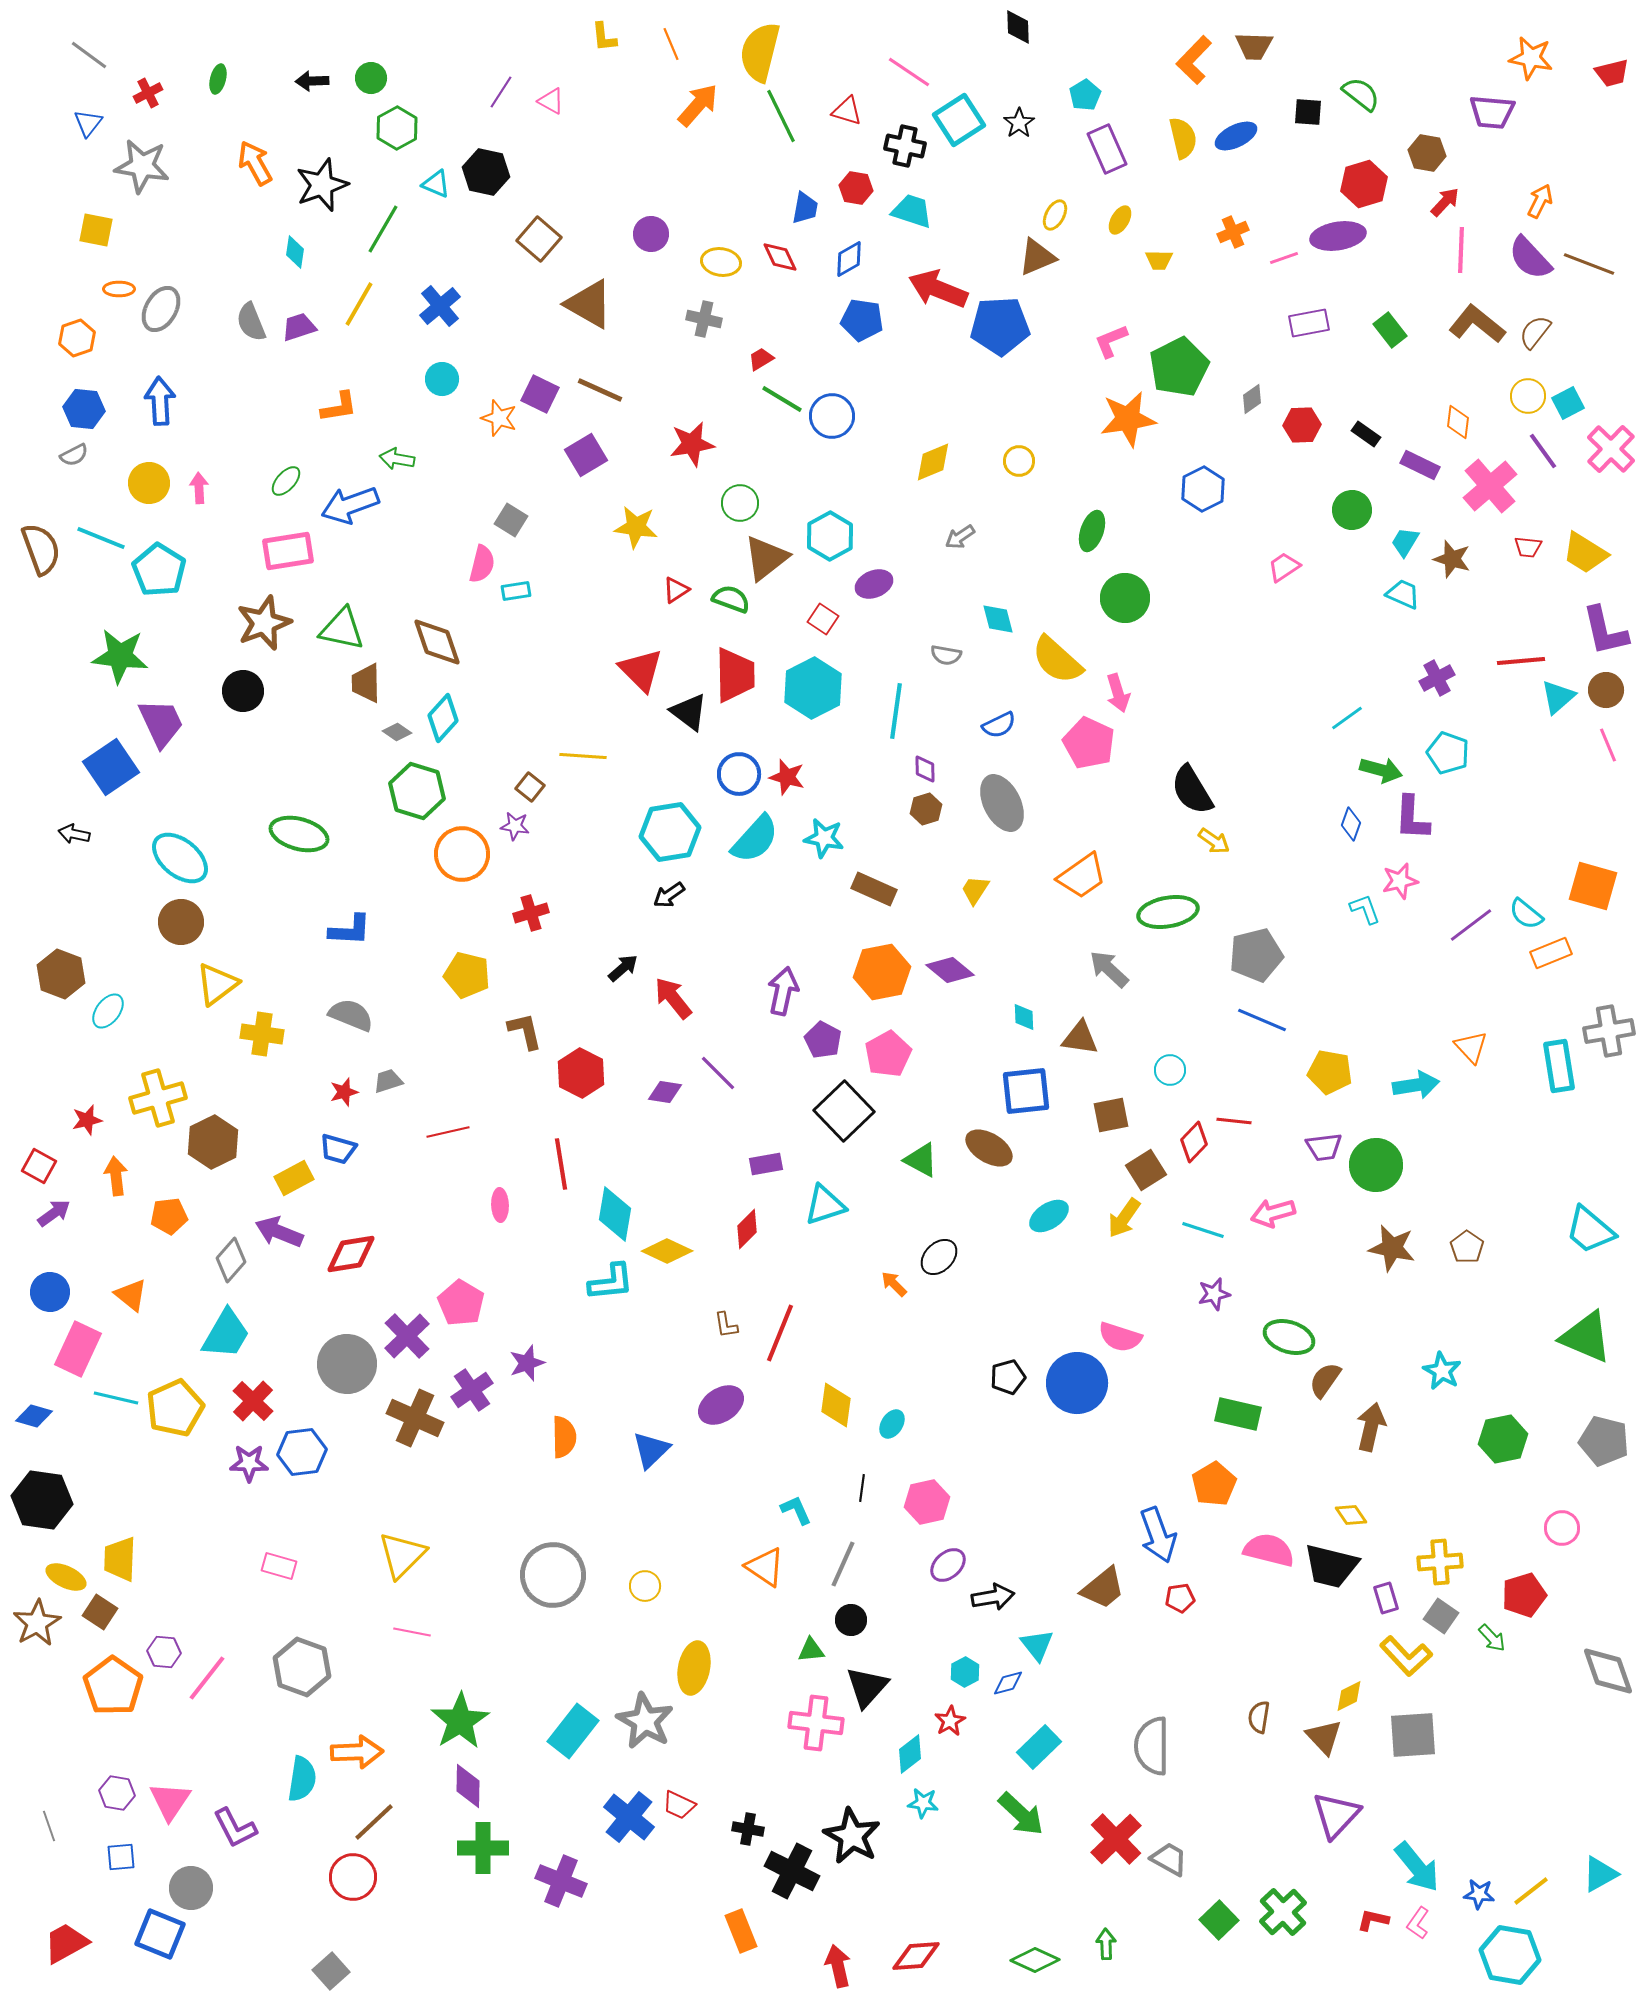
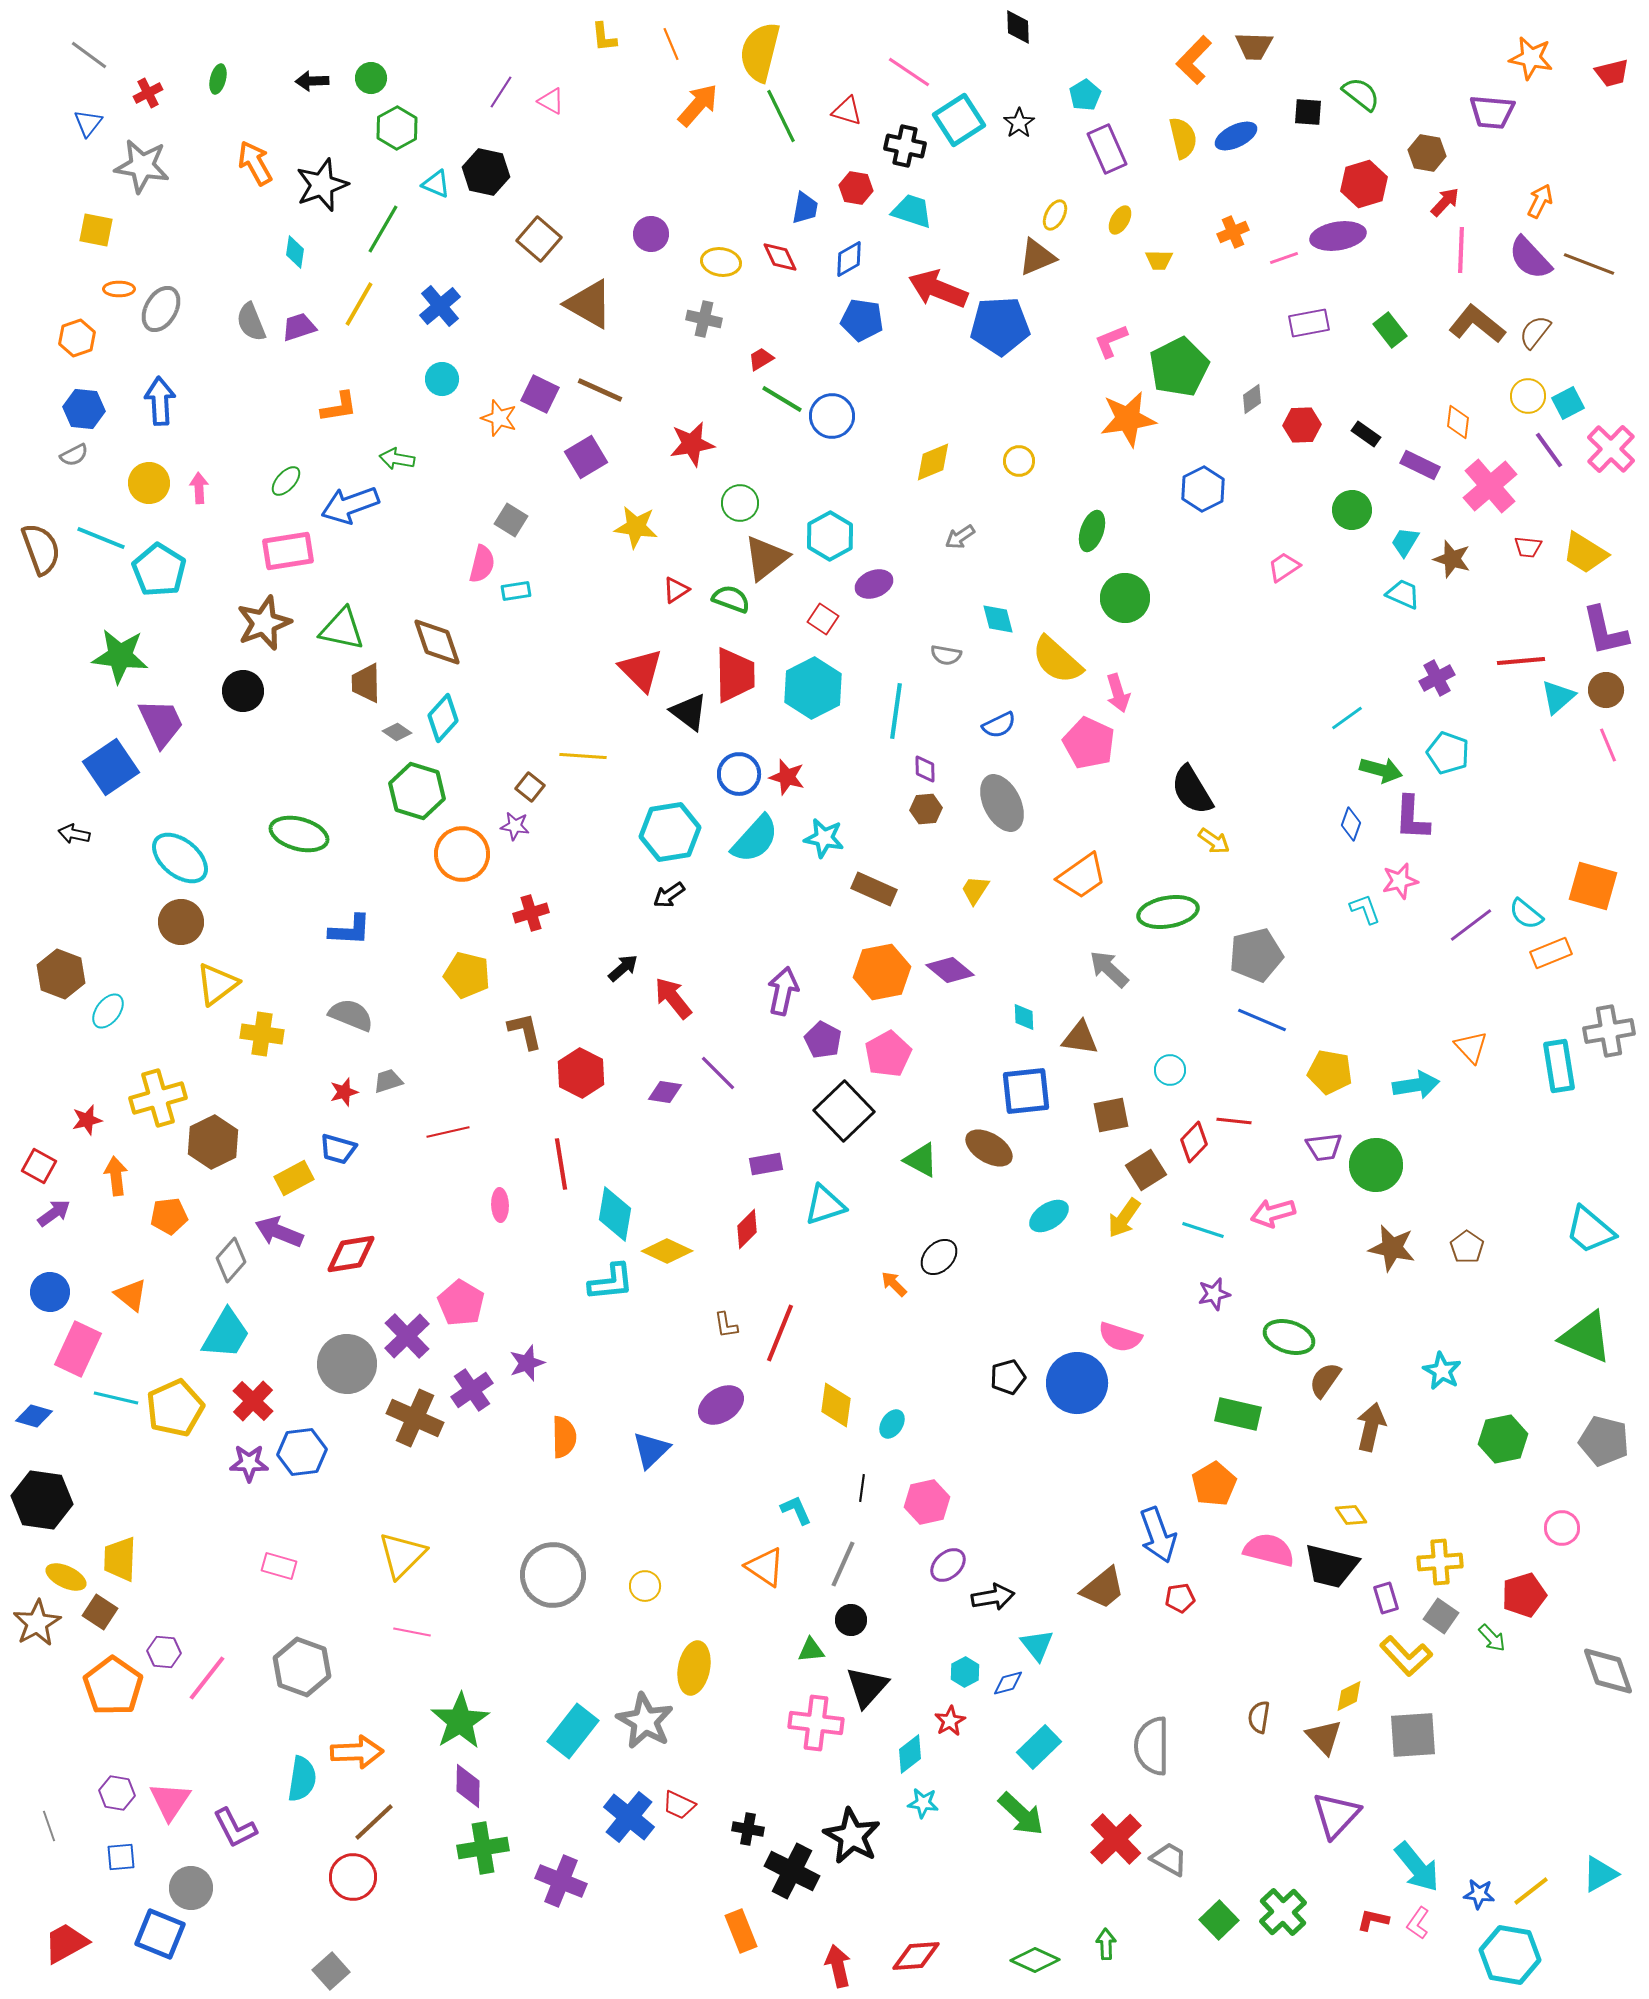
purple line at (1543, 451): moved 6 px right, 1 px up
purple square at (586, 455): moved 2 px down
brown hexagon at (926, 809): rotated 12 degrees clockwise
green cross at (483, 1848): rotated 9 degrees counterclockwise
